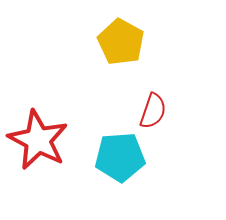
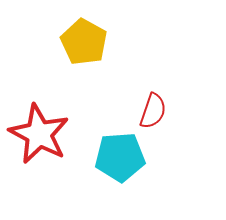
yellow pentagon: moved 37 px left
red star: moved 1 px right, 6 px up
